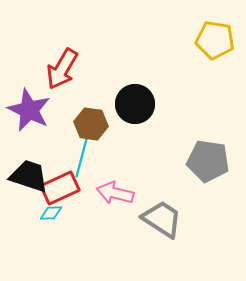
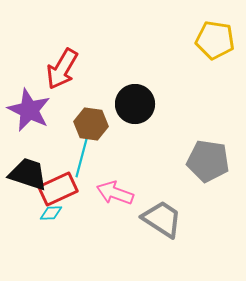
black trapezoid: moved 1 px left, 2 px up
red rectangle: moved 2 px left, 1 px down
pink arrow: rotated 6 degrees clockwise
